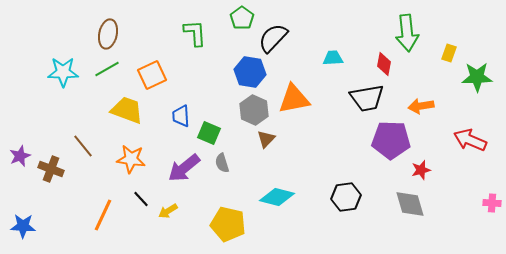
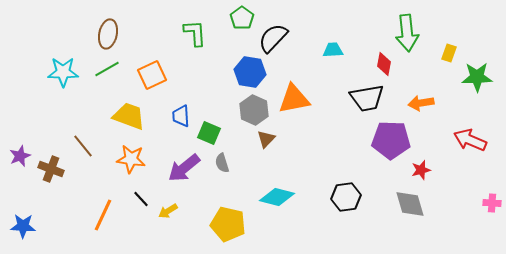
cyan trapezoid: moved 8 px up
orange arrow: moved 3 px up
yellow trapezoid: moved 2 px right, 6 px down
